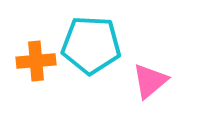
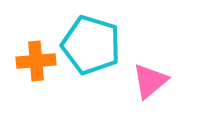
cyan pentagon: rotated 14 degrees clockwise
